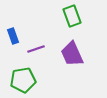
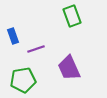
purple trapezoid: moved 3 px left, 14 px down
